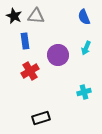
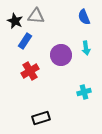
black star: moved 1 px right, 5 px down
blue rectangle: rotated 42 degrees clockwise
cyan arrow: rotated 32 degrees counterclockwise
purple circle: moved 3 px right
